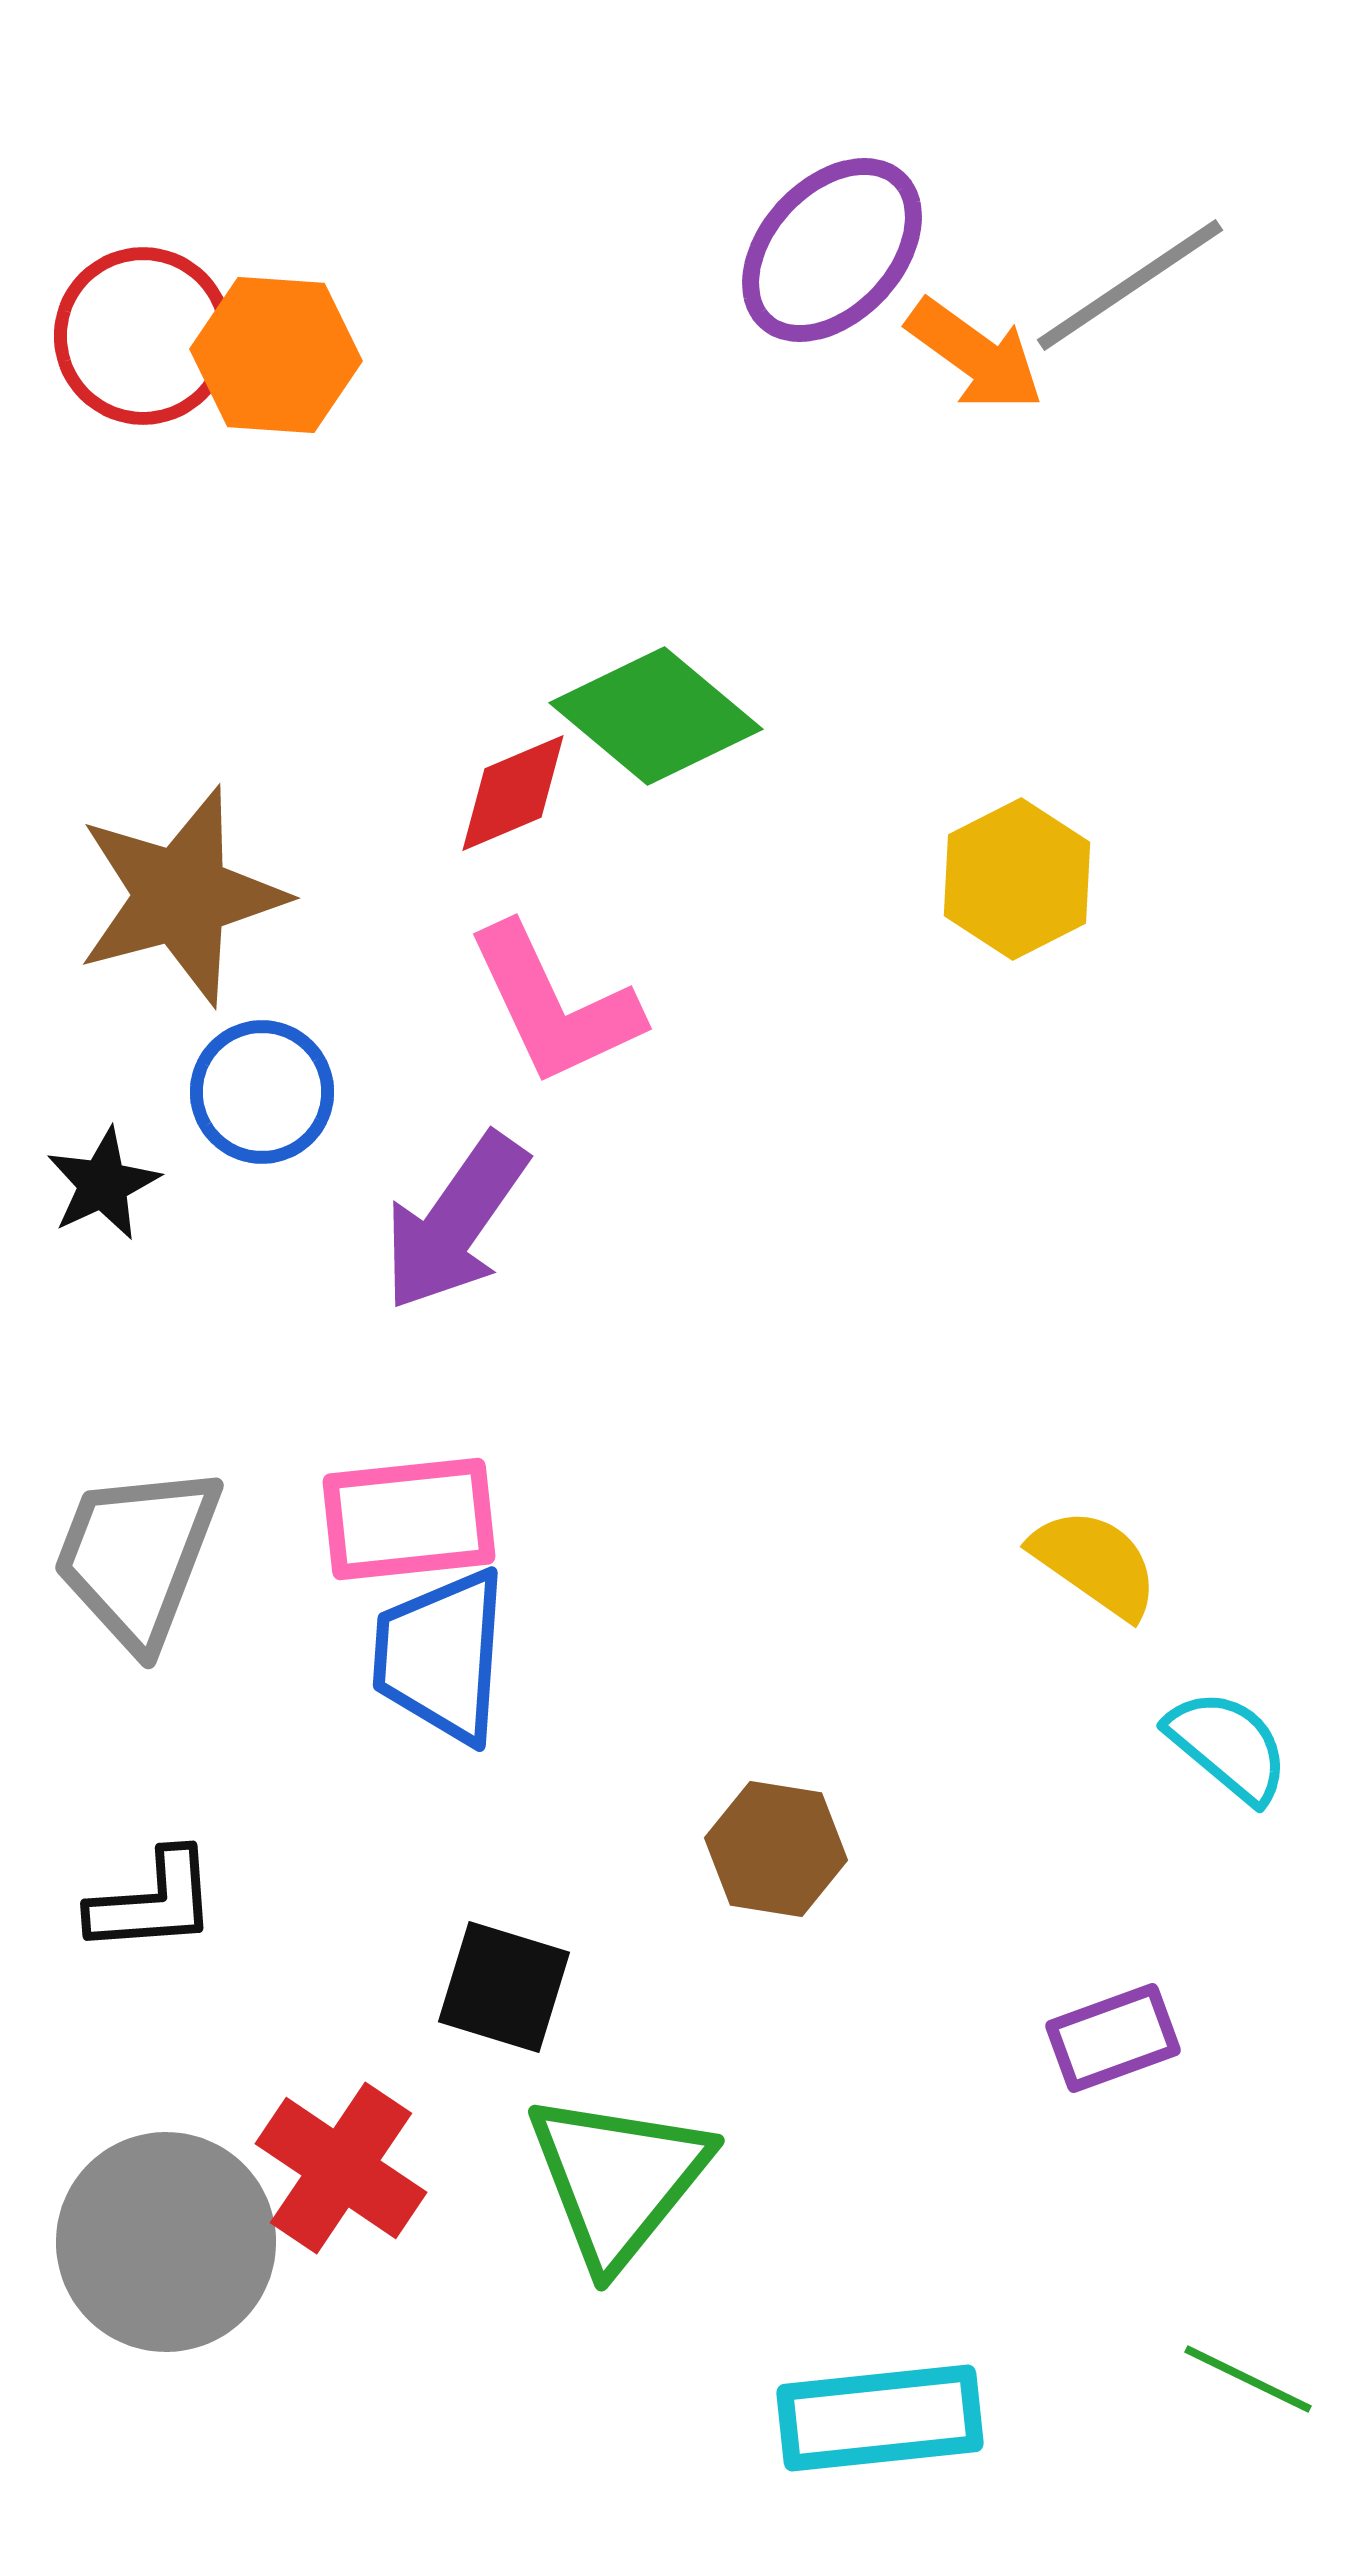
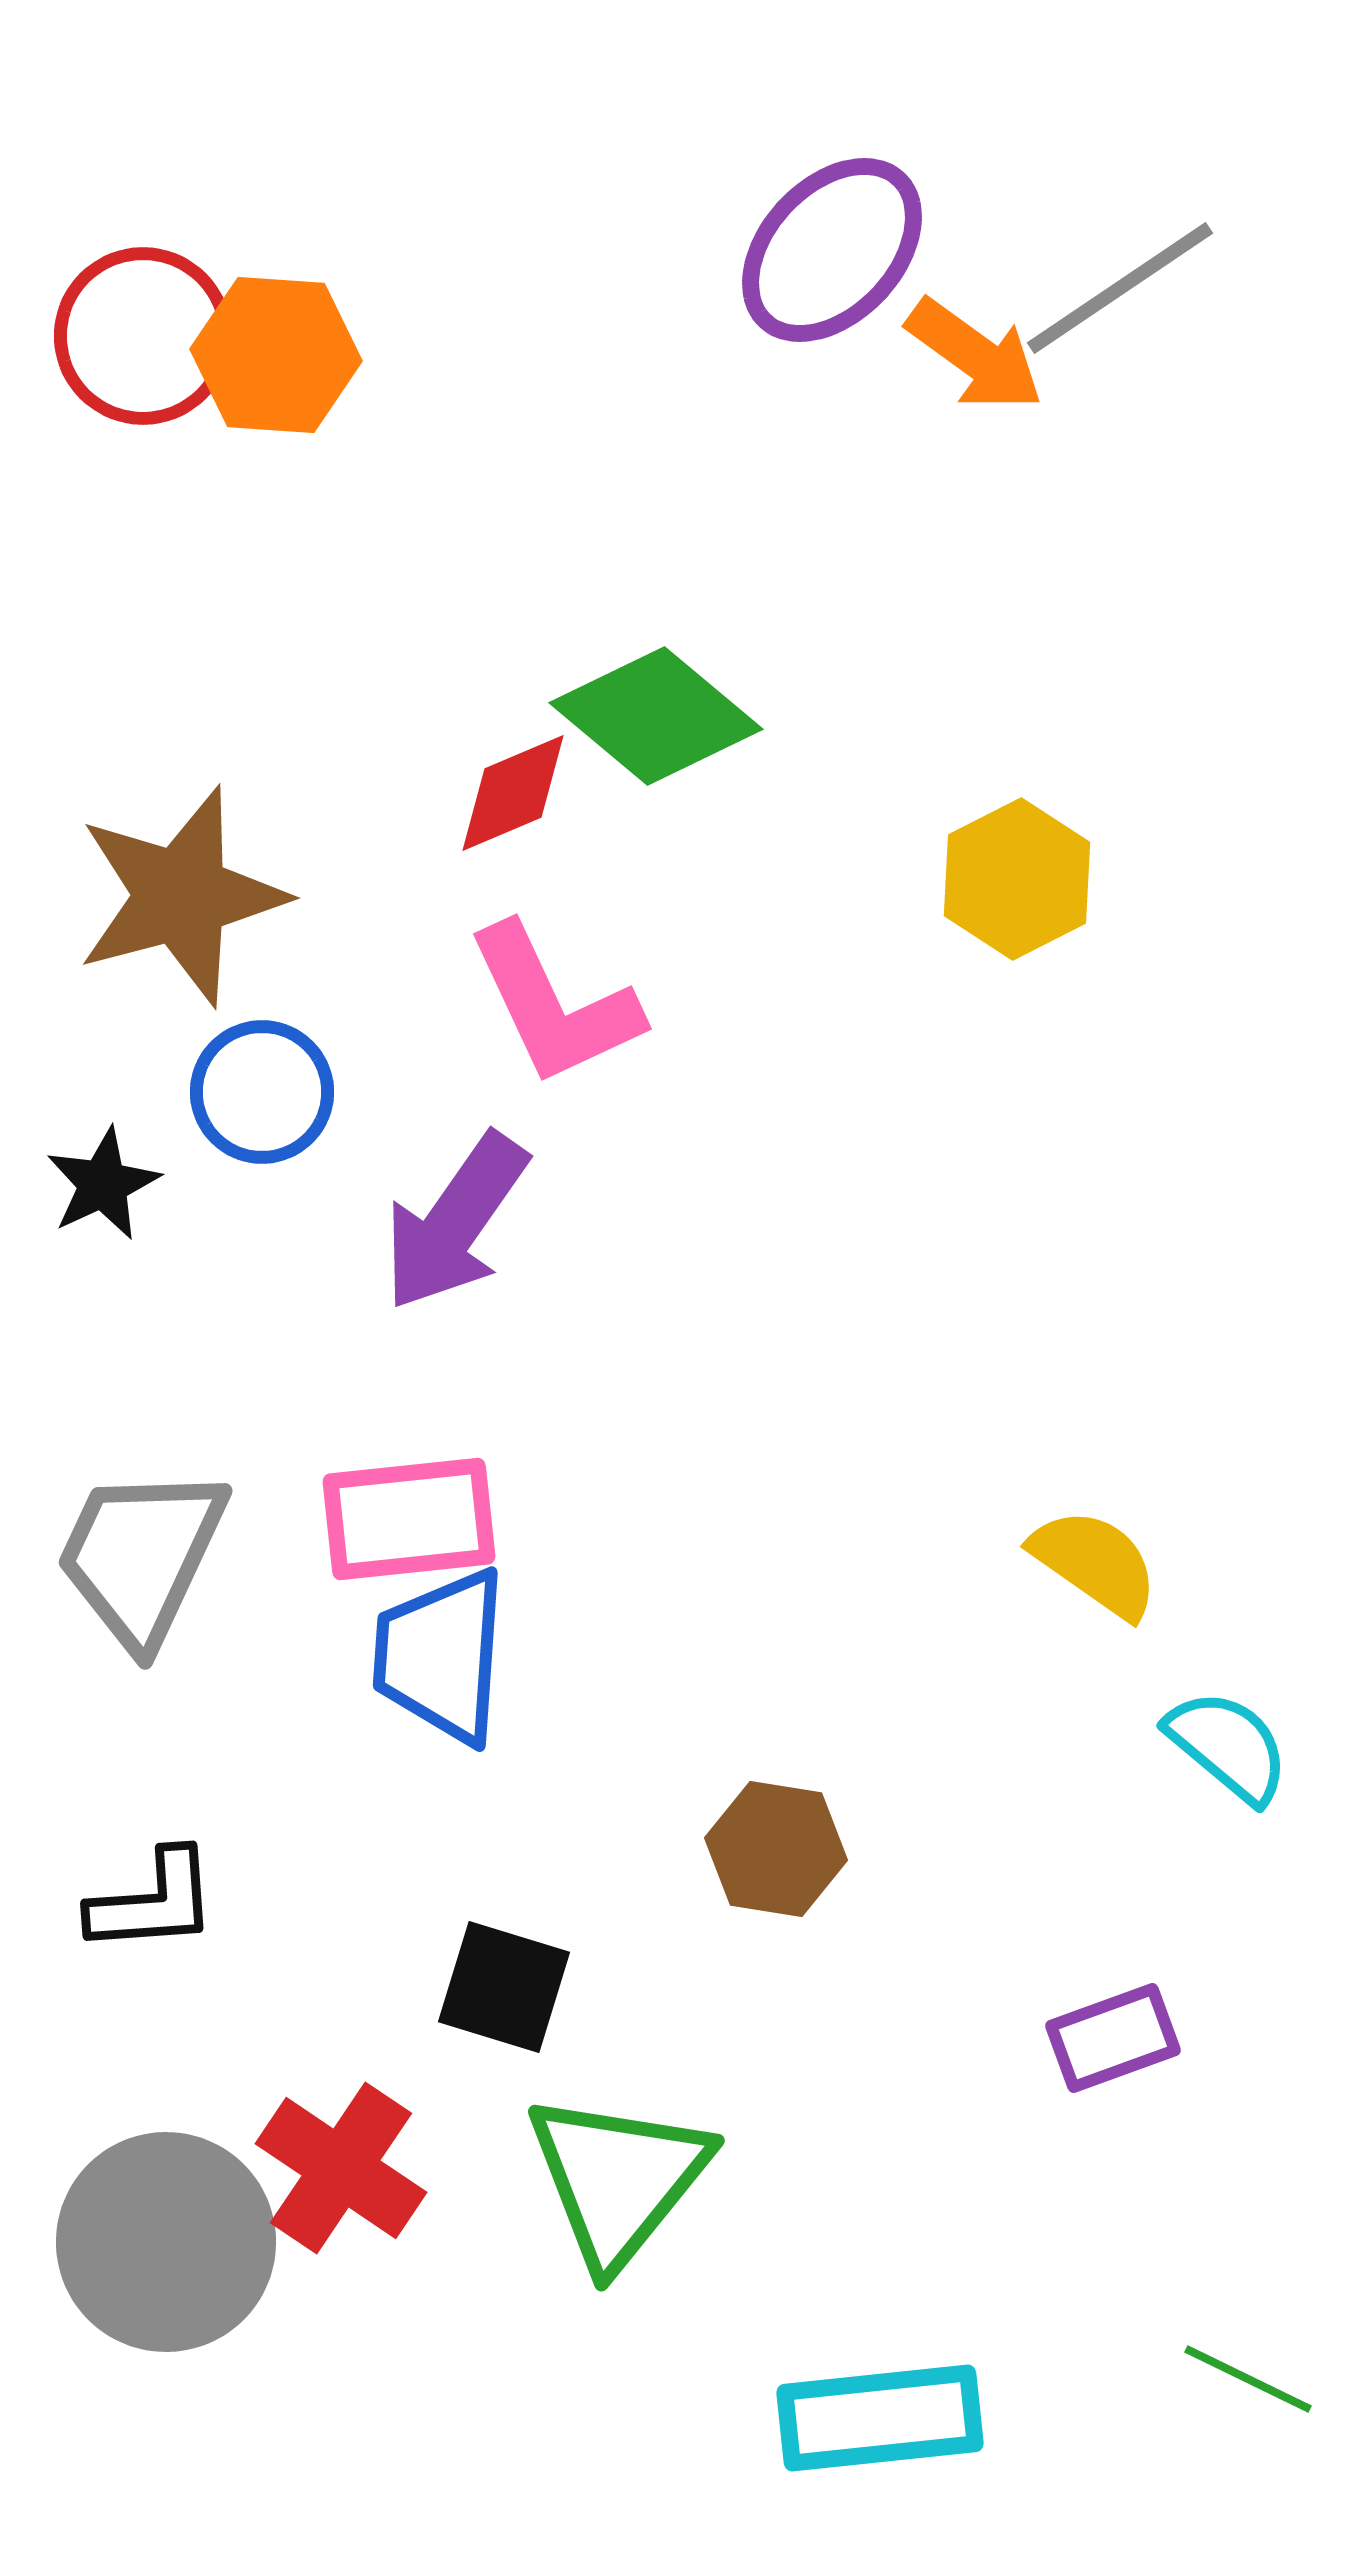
gray line: moved 10 px left, 3 px down
gray trapezoid: moved 4 px right; rotated 4 degrees clockwise
